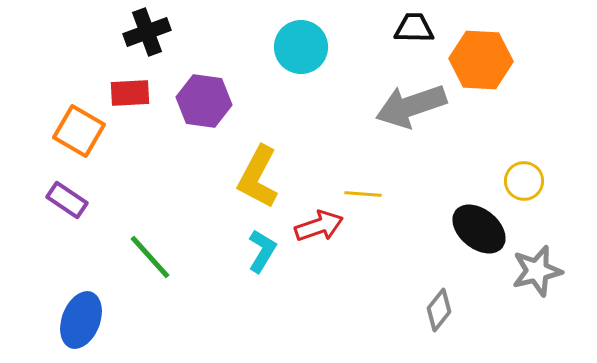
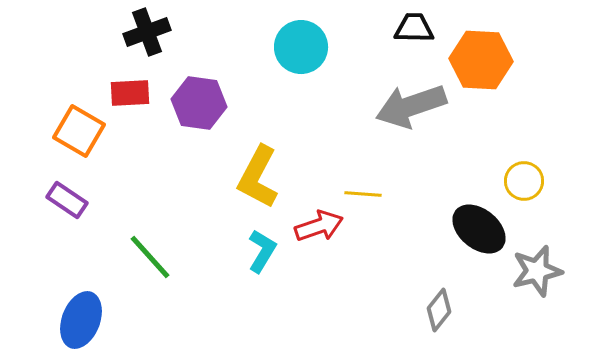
purple hexagon: moved 5 px left, 2 px down
